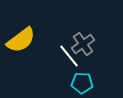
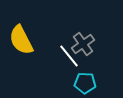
yellow semicircle: rotated 100 degrees clockwise
cyan pentagon: moved 3 px right
